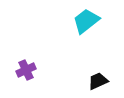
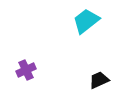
black trapezoid: moved 1 px right, 1 px up
